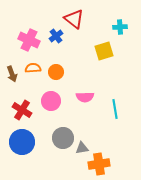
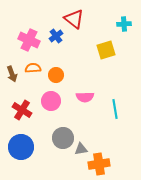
cyan cross: moved 4 px right, 3 px up
yellow square: moved 2 px right, 1 px up
orange circle: moved 3 px down
blue circle: moved 1 px left, 5 px down
gray triangle: moved 1 px left, 1 px down
